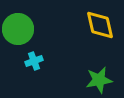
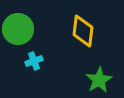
yellow diamond: moved 17 px left, 6 px down; rotated 20 degrees clockwise
green star: rotated 20 degrees counterclockwise
